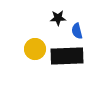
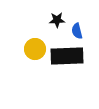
black star: moved 1 px left, 2 px down
